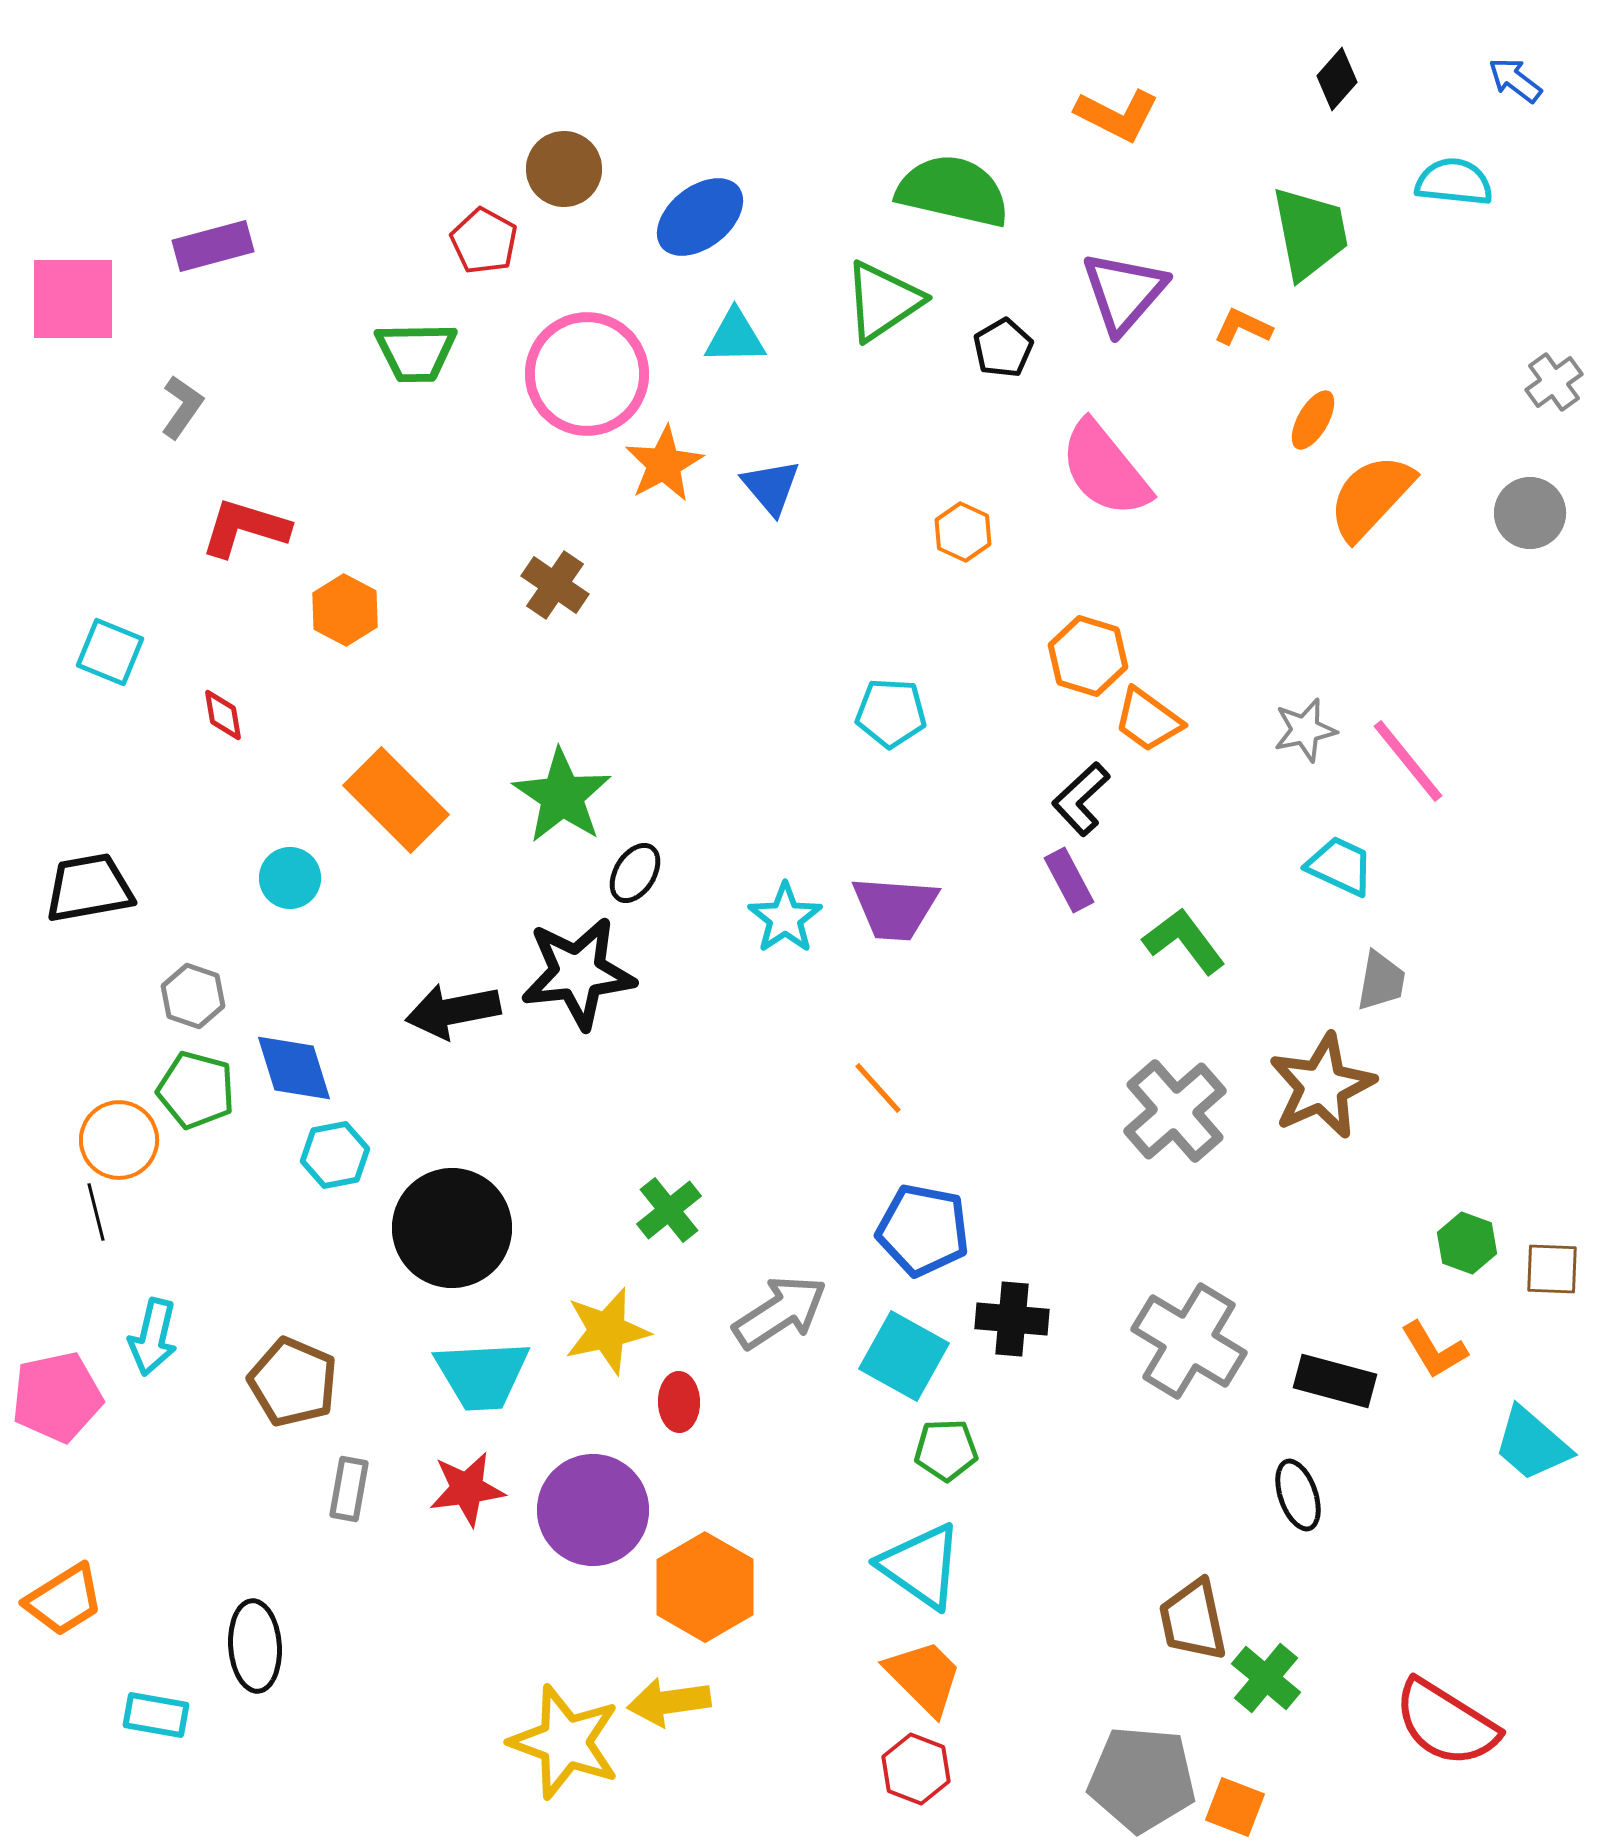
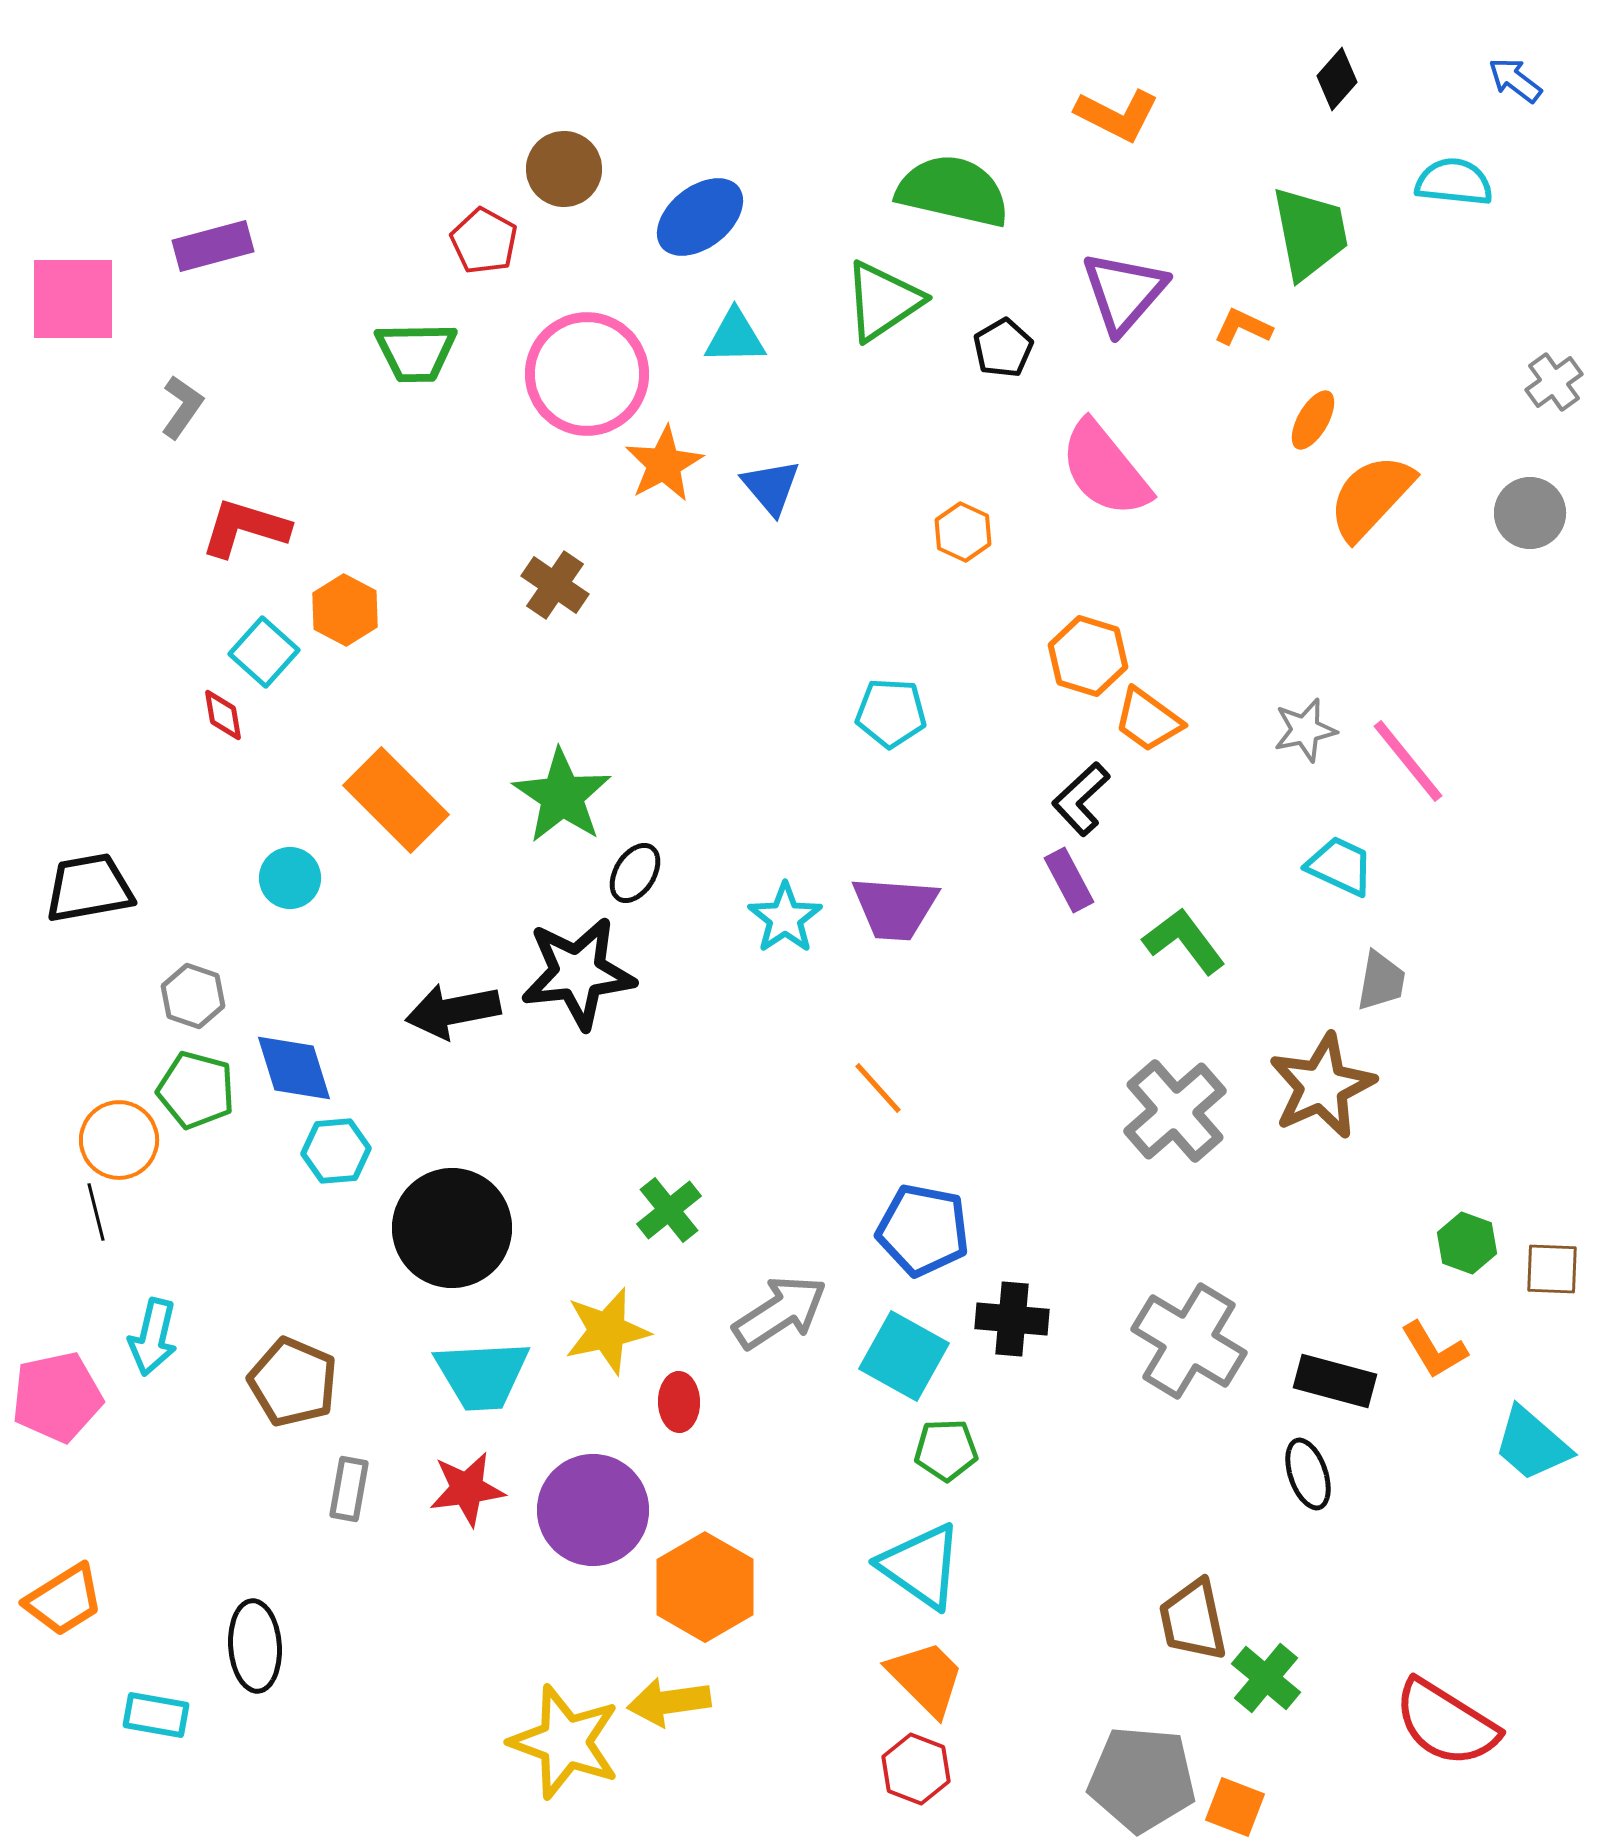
cyan square at (110, 652): moved 154 px right; rotated 20 degrees clockwise
cyan hexagon at (335, 1155): moved 1 px right, 4 px up; rotated 6 degrees clockwise
black ellipse at (1298, 1495): moved 10 px right, 21 px up
orange trapezoid at (924, 1677): moved 2 px right, 1 px down
